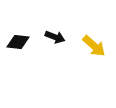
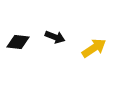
yellow arrow: moved 2 px down; rotated 75 degrees counterclockwise
